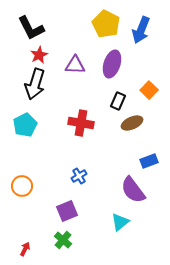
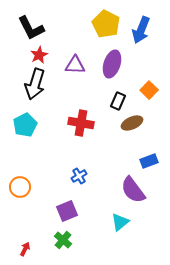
orange circle: moved 2 px left, 1 px down
